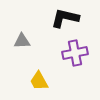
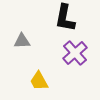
black L-shape: rotated 92 degrees counterclockwise
purple cross: rotated 30 degrees counterclockwise
